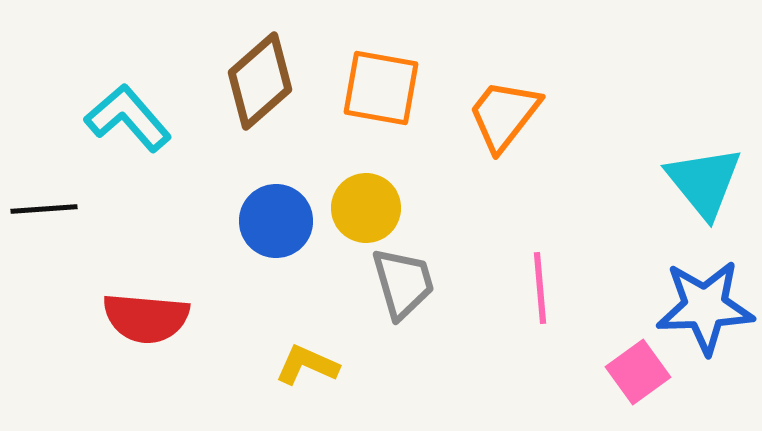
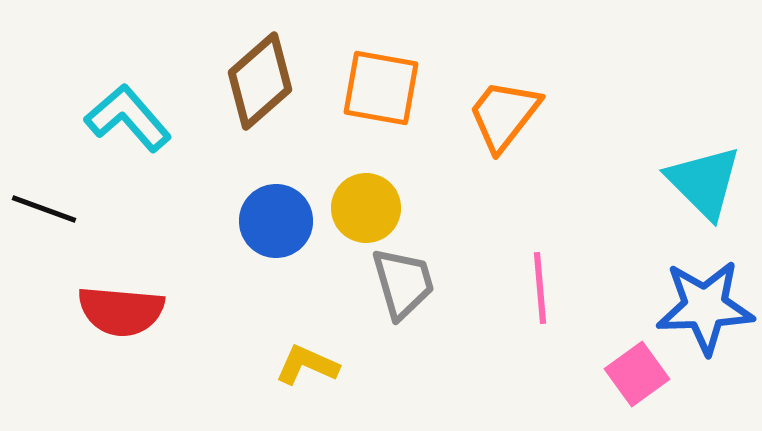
cyan triangle: rotated 6 degrees counterclockwise
black line: rotated 24 degrees clockwise
red semicircle: moved 25 px left, 7 px up
pink square: moved 1 px left, 2 px down
